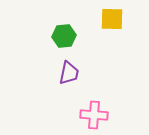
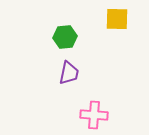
yellow square: moved 5 px right
green hexagon: moved 1 px right, 1 px down
